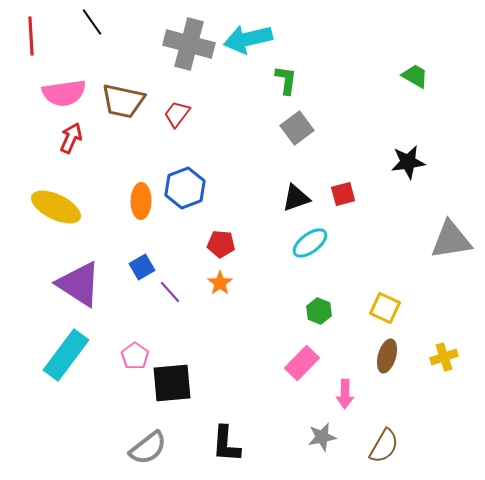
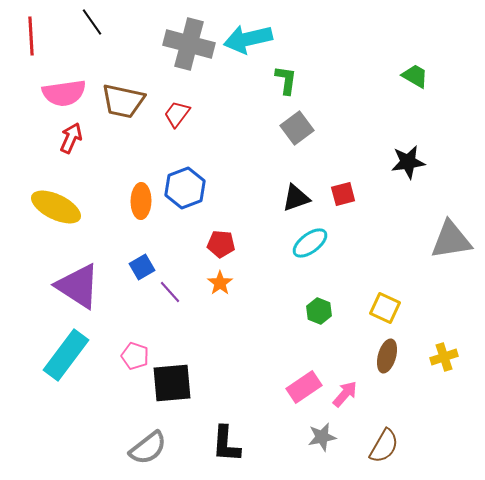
purple triangle: moved 1 px left, 2 px down
pink pentagon: rotated 16 degrees counterclockwise
pink rectangle: moved 2 px right, 24 px down; rotated 12 degrees clockwise
pink arrow: rotated 140 degrees counterclockwise
